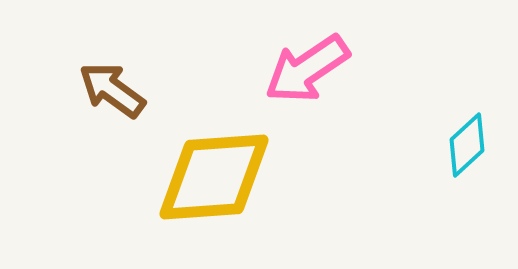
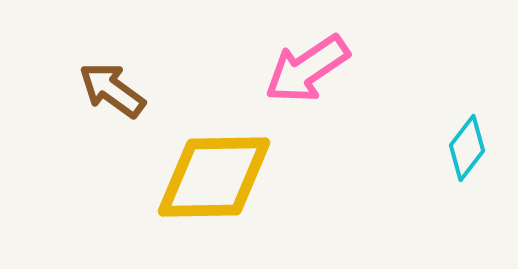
cyan diamond: moved 3 px down; rotated 10 degrees counterclockwise
yellow diamond: rotated 3 degrees clockwise
